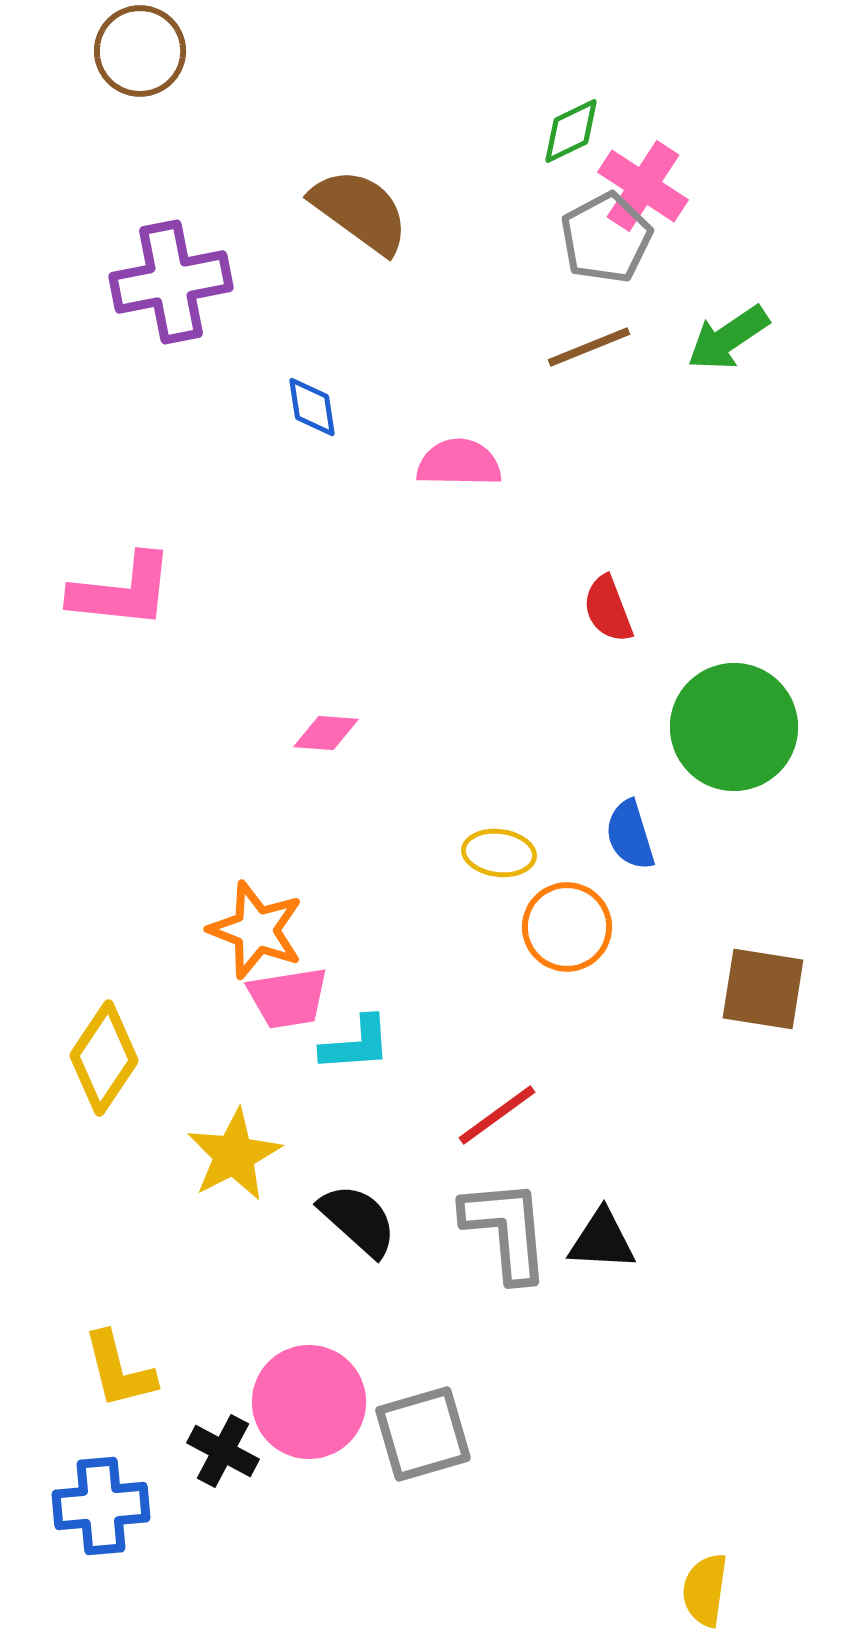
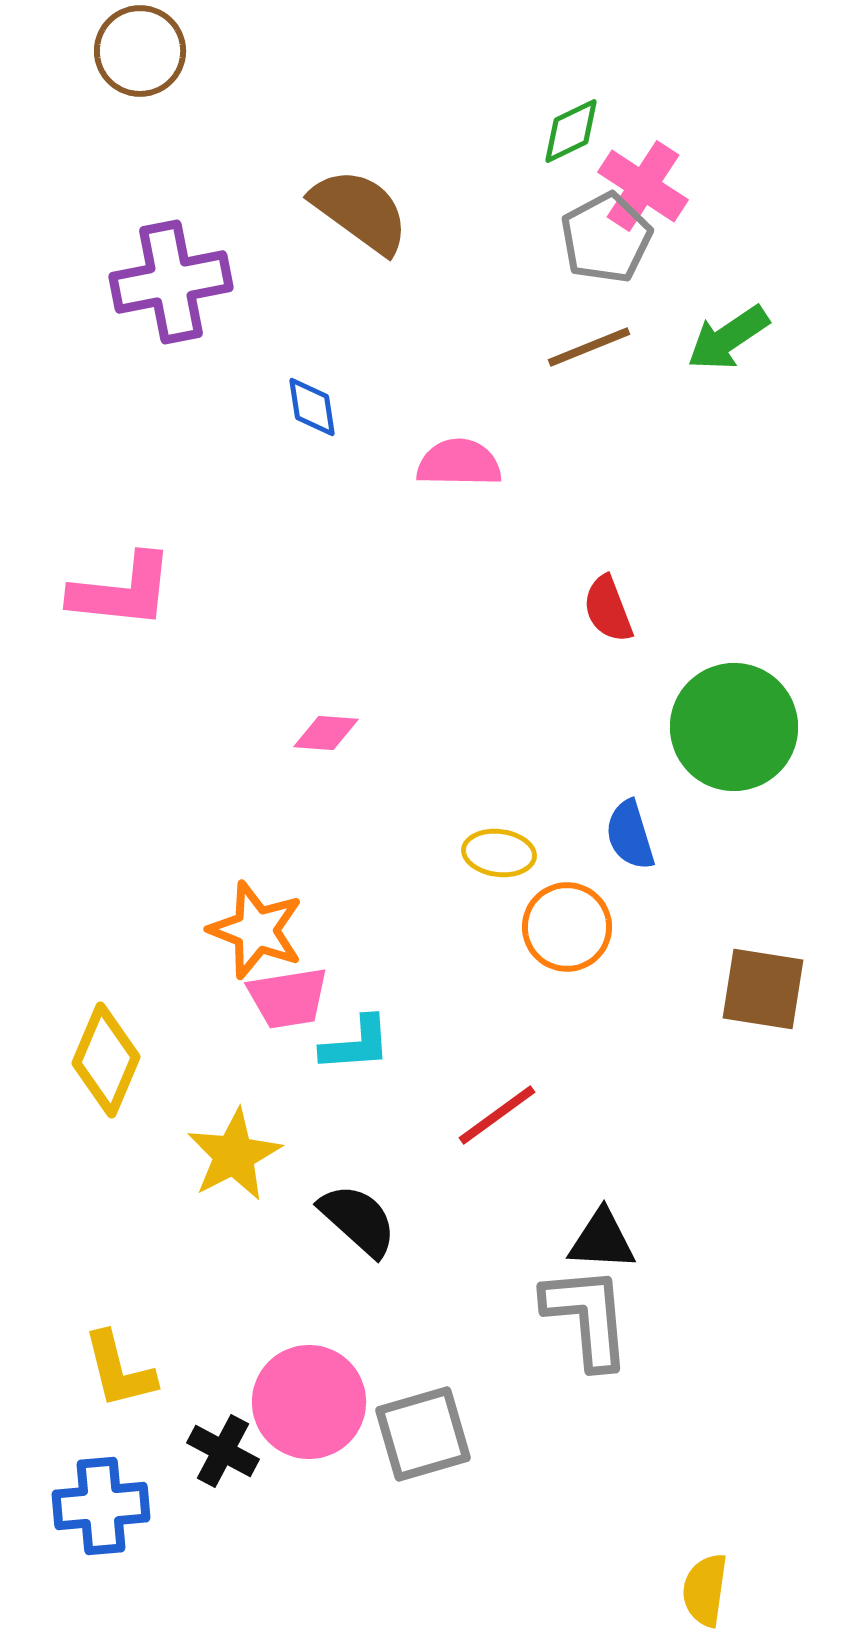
yellow diamond: moved 2 px right, 2 px down; rotated 11 degrees counterclockwise
gray L-shape: moved 81 px right, 87 px down
